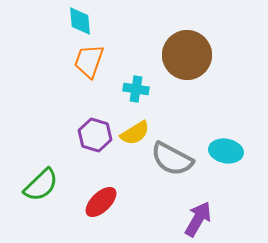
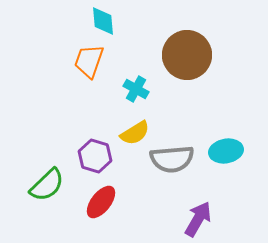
cyan diamond: moved 23 px right
cyan cross: rotated 20 degrees clockwise
purple hexagon: moved 21 px down
cyan ellipse: rotated 20 degrees counterclockwise
gray semicircle: rotated 33 degrees counterclockwise
green semicircle: moved 6 px right
red ellipse: rotated 8 degrees counterclockwise
